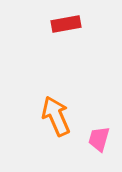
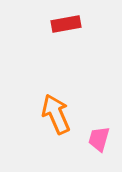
orange arrow: moved 2 px up
